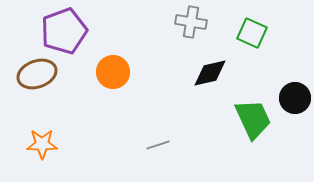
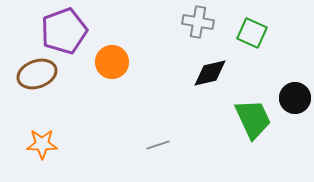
gray cross: moved 7 px right
orange circle: moved 1 px left, 10 px up
